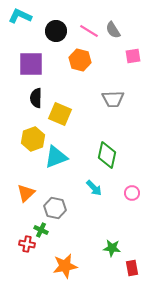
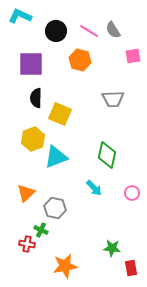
red rectangle: moved 1 px left
